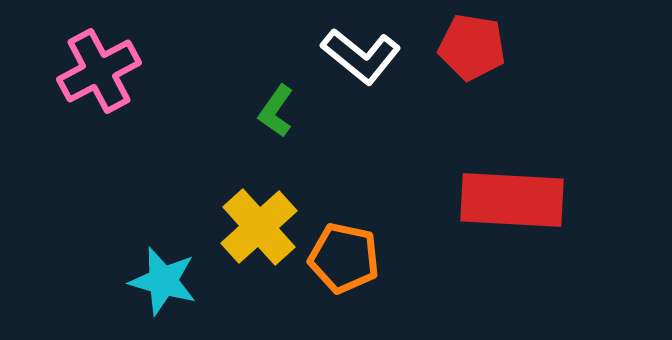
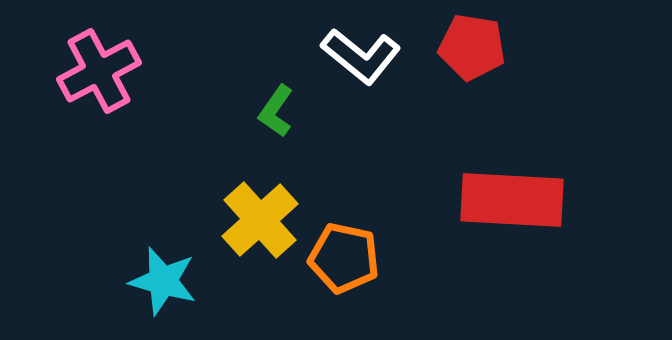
yellow cross: moved 1 px right, 7 px up
